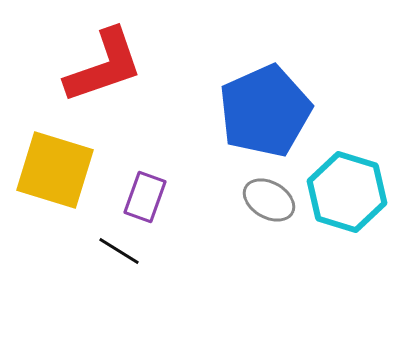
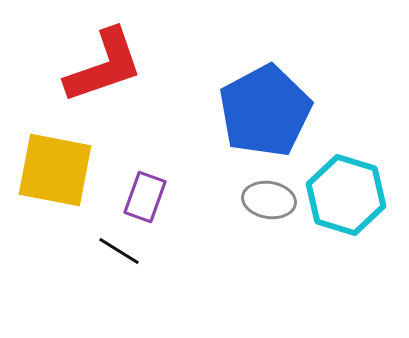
blue pentagon: rotated 4 degrees counterclockwise
yellow square: rotated 6 degrees counterclockwise
cyan hexagon: moved 1 px left, 3 px down
gray ellipse: rotated 21 degrees counterclockwise
